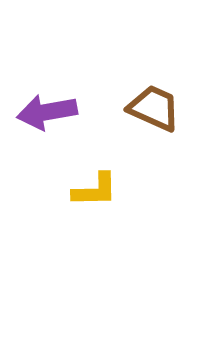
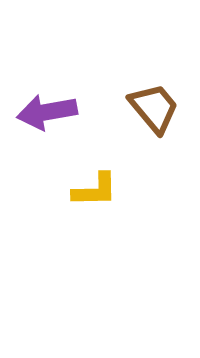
brown trapezoid: rotated 26 degrees clockwise
